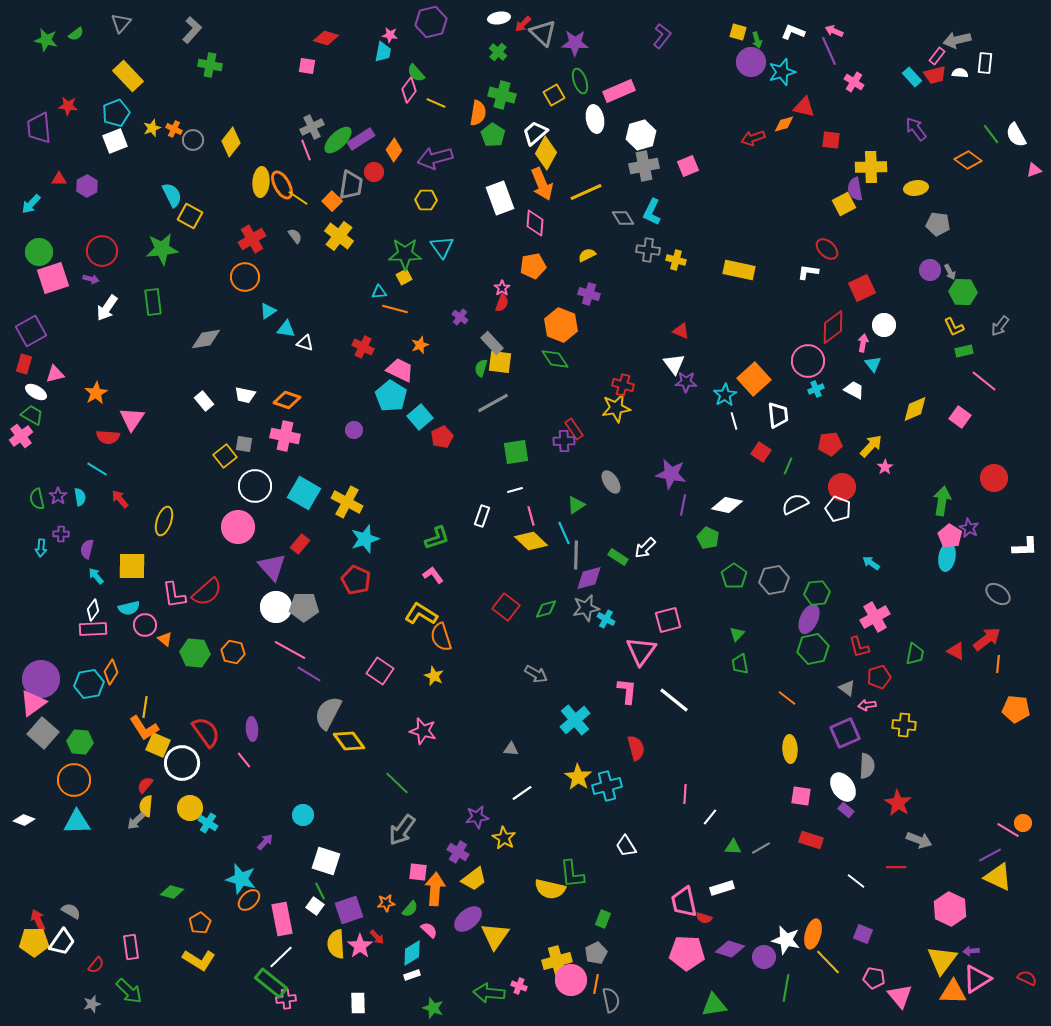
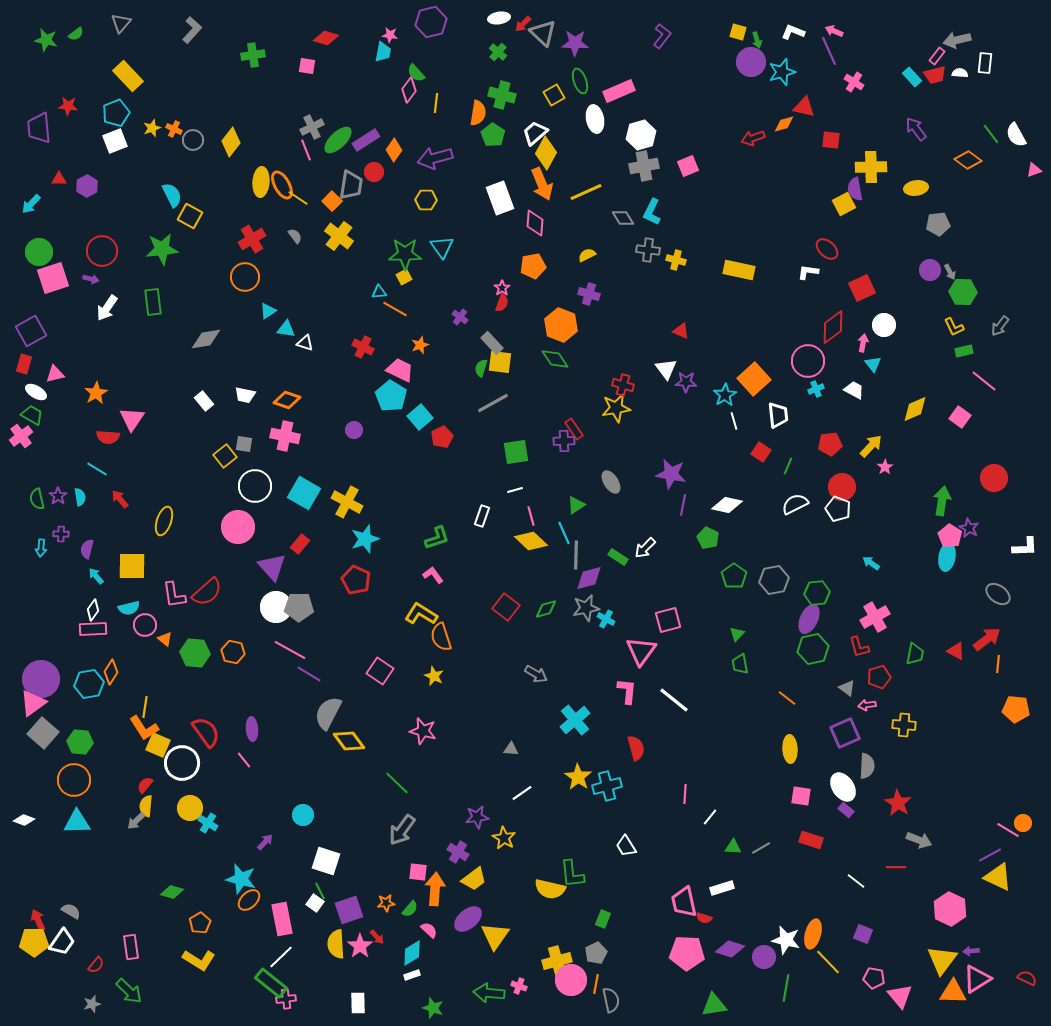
green cross at (210, 65): moved 43 px right, 10 px up; rotated 20 degrees counterclockwise
yellow line at (436, 103): rotated 72 degrees clockwise
purple rectangle at (361, 139): moved 5 px right, 1 px down
gray pentagon at (938, 224): rotated 15 degrees counterclockwise
orange line at (395, 309): rotated 15 degrees clockwise
white triangle at (674, 364): moved 8 px left, 5 px down
gray pentagon at (304, 607): moved 5 px left
white square at (315, 906): moved 3 px up
